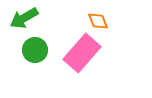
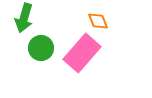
green arrow: rotated 44 degrees counterclockwise
green circle: moved 6 px right, 2 px up
